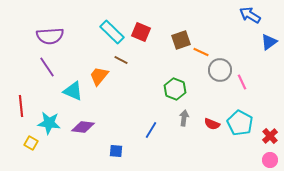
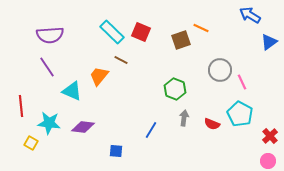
purple semicircle: moved 1 px up
orange line: moved 24 px up
cyan triangle: moved 1 px left
cyan pentagon: moved 9 px up
pink circle: moved 2 px left, 1 px down
